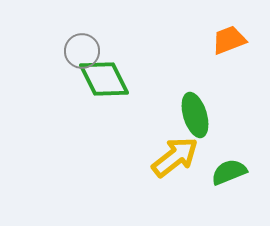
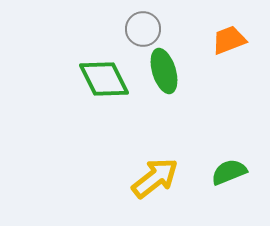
gray circle: moved 61 px right, 22 px up
green ellipse: moved 31 px left, 44 px up
yellow arrow: moved 20 px left, 21 px down
